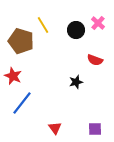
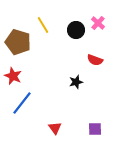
brown pentagon: moved 3 px left, 1 px down
